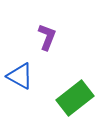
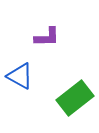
purple L-shape: rotated 68 degrees clockwise
